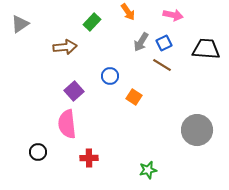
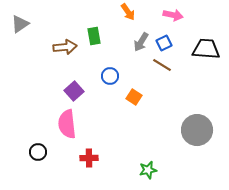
green rectangle: moved 2 px right, 14 px down; rotated 54 degrees counterclockwise
